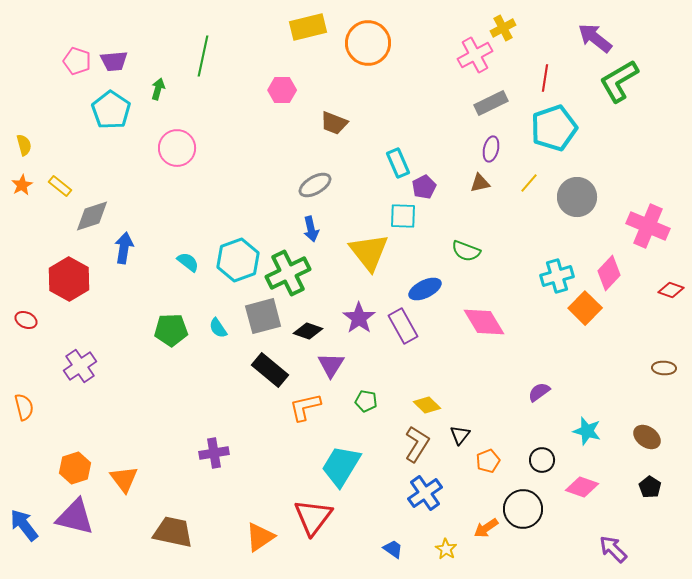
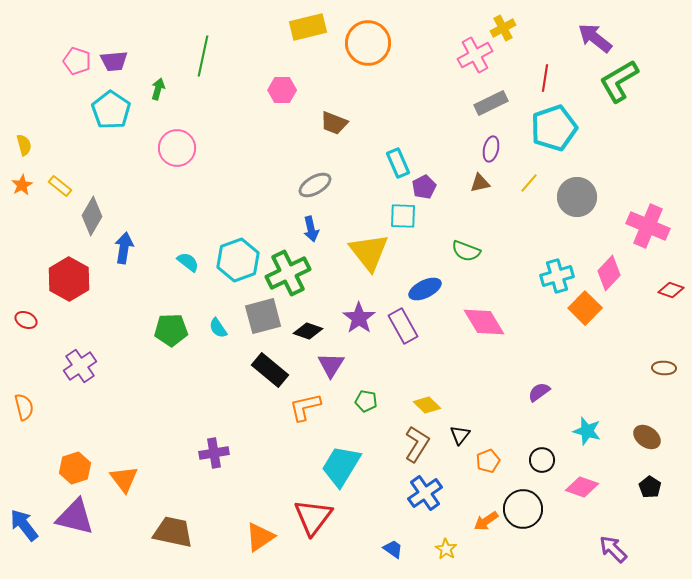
gray diamond at (92, 216): rotated 42 degrees counterclockwise
orange arrow at (486, 528): moved 7 px up
